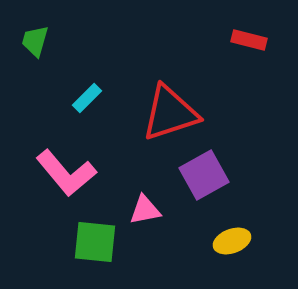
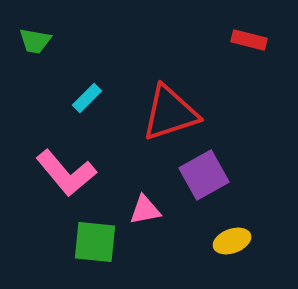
green trapezoid: rotated 96 degrees counterclockwise
